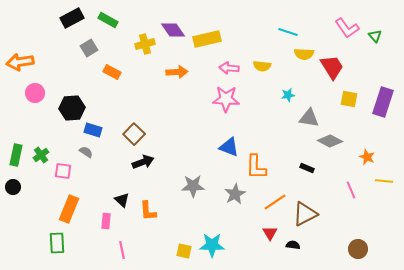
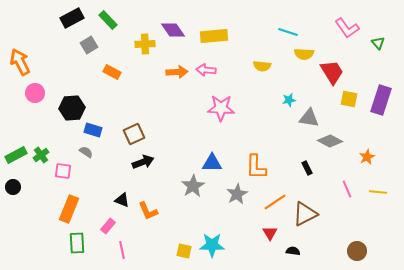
green rectangle at (108, 20): rotated 18 degrees clockwise
green triangle at (375, 36): moved 3 px right, 7 px down
yellow rectangle at (207, 39): moved 7 px right, 3 px up; rotated 8 degrees clockwise
yellow cross at (145, 44): rotated 12 degrees clockwise
gray square at (89, 48): moved 3 px up
orange arrow at (20, 62): rotated 72 degrees clockwise
red trapezoid at (332, 67): moved 5 px down
pink arrow at (229, 68): moved 23 px left, 2 px down
cyan star at (288, 95): moved 1 px right, 5 px down
pink star at (226, 99): moved 5 px left, 9 px down
purple rectangle at (383, 102): moved 2 px left, 2 px up
brown square at (134, 134): rotated 20 degrees clockwise
blue triangle at (229, 147): moved 17 px left, 16 px down; rotated 20 degrees counterclockwise
green rectangle at (16, 155): rotated 50 degrees clockwise
orange star at (367, 157): rotated 21 degrees clockwise
black rectangle at (307, 168): rotated 40 degrees clockwise
yellow line at (384, 181): moved 6 px left, 11 px down
gray star at (193, 186): rotated 30 degrees counterclockwise
pink line at (351, 190): moved 4 px left, 1 px up
gray star at (235, 194): moved 2 px right
black triangle at (122, 200): rotated 21 degrees counterclockwise
orange L-shape at (148, 211): rotated 20 degrees counterclockwise
pink rectangle at (106, 221): moved 2 px right, 5 px down; rotated 35 degrees clockwise
green rectangle at (57, 243): moved 20 px right
black semicircle at (293, 245): moved 6 px down
brown circle at (358, 249): moved 1 px left, 2 px down
